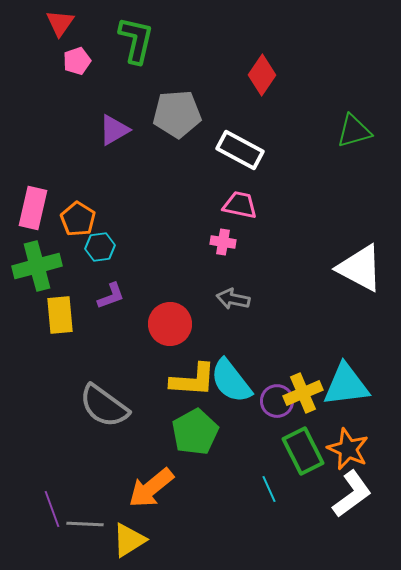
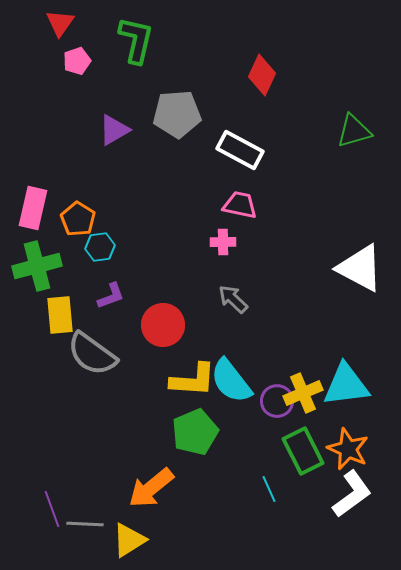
red diamond: rotated 9 degrees counterclockwise
pink cross: rotated 10 degrees counterclockwise
gray arrow: rotated 32 degrees clockwise
red circle: moved 7 px left, 1 px down
gray semicircle: moved 12 px left, 52 px up
green pentagon: rotated 6 degrees clockwise
